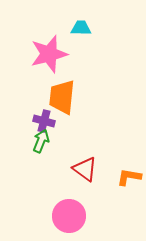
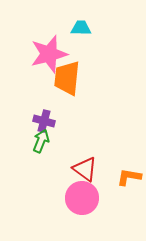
orange trapezoid: moved 5 px right, 19 px up
pink circle: moved 13 px right, 18 px up
